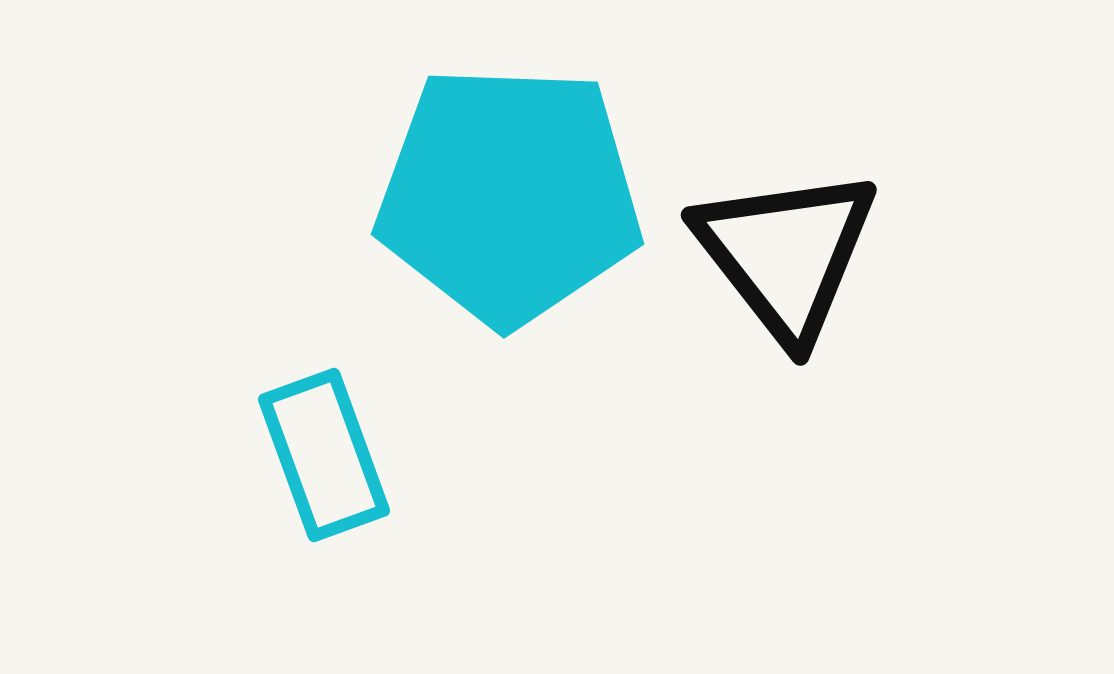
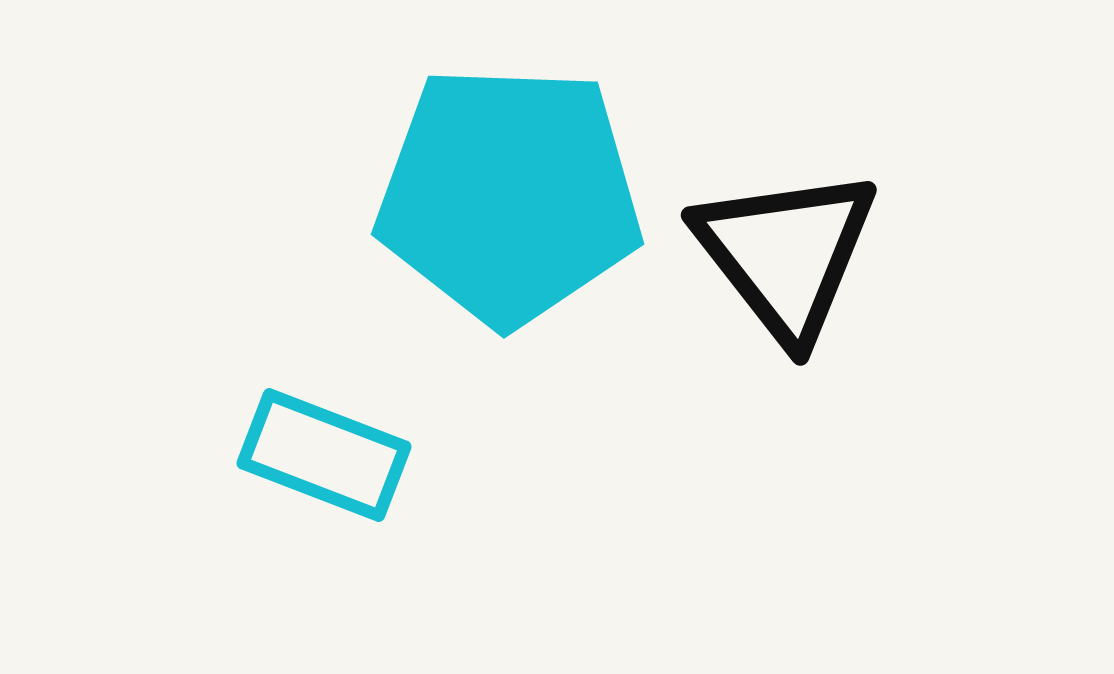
cyan rectangle: rotated 49 degrees counterclockwise
